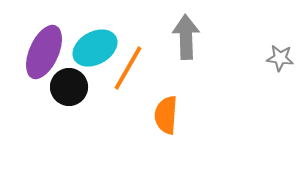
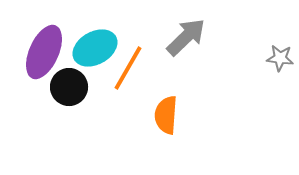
gray arrow: rotated 48 degrees clockwise
